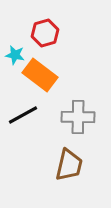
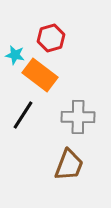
red hexagon: moved 6 px right, 5 px down
black line: rotated 28 degrees counterclockwise
brown trapezoid: rotated 8 degrees clockwise
